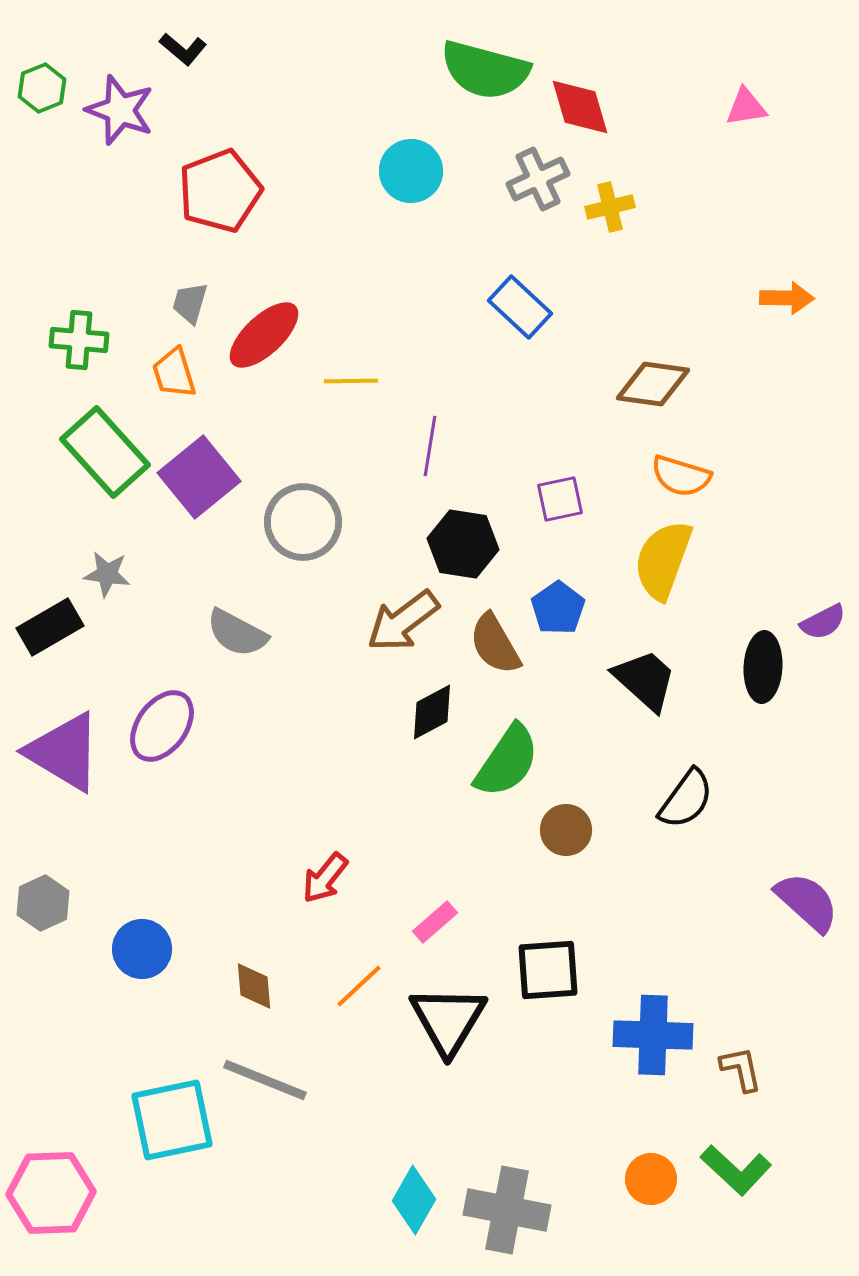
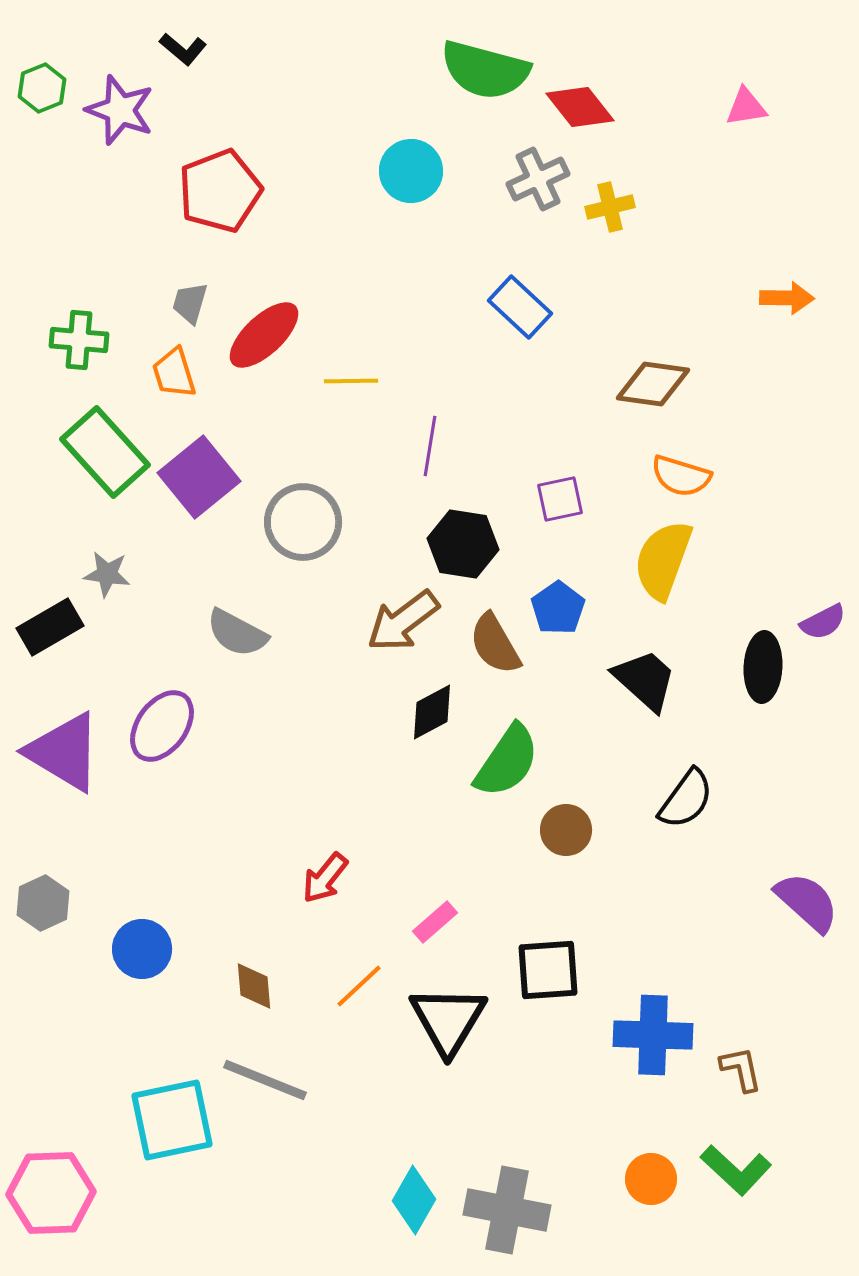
red diamond at (580, 107): rotated 22 degrees counterclockwise
